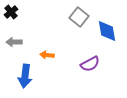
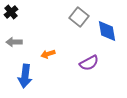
orange arrow: moved 1 px right, 1 px up; rotated 24 degrees counterclockwise
purple semicircle: moved 1 px left, 1 px up
